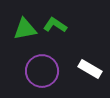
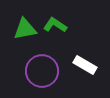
white rectangle: moved 5 px left, 4 px up
